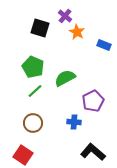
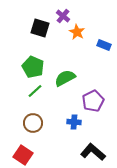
purple cross: moved 2 px left
